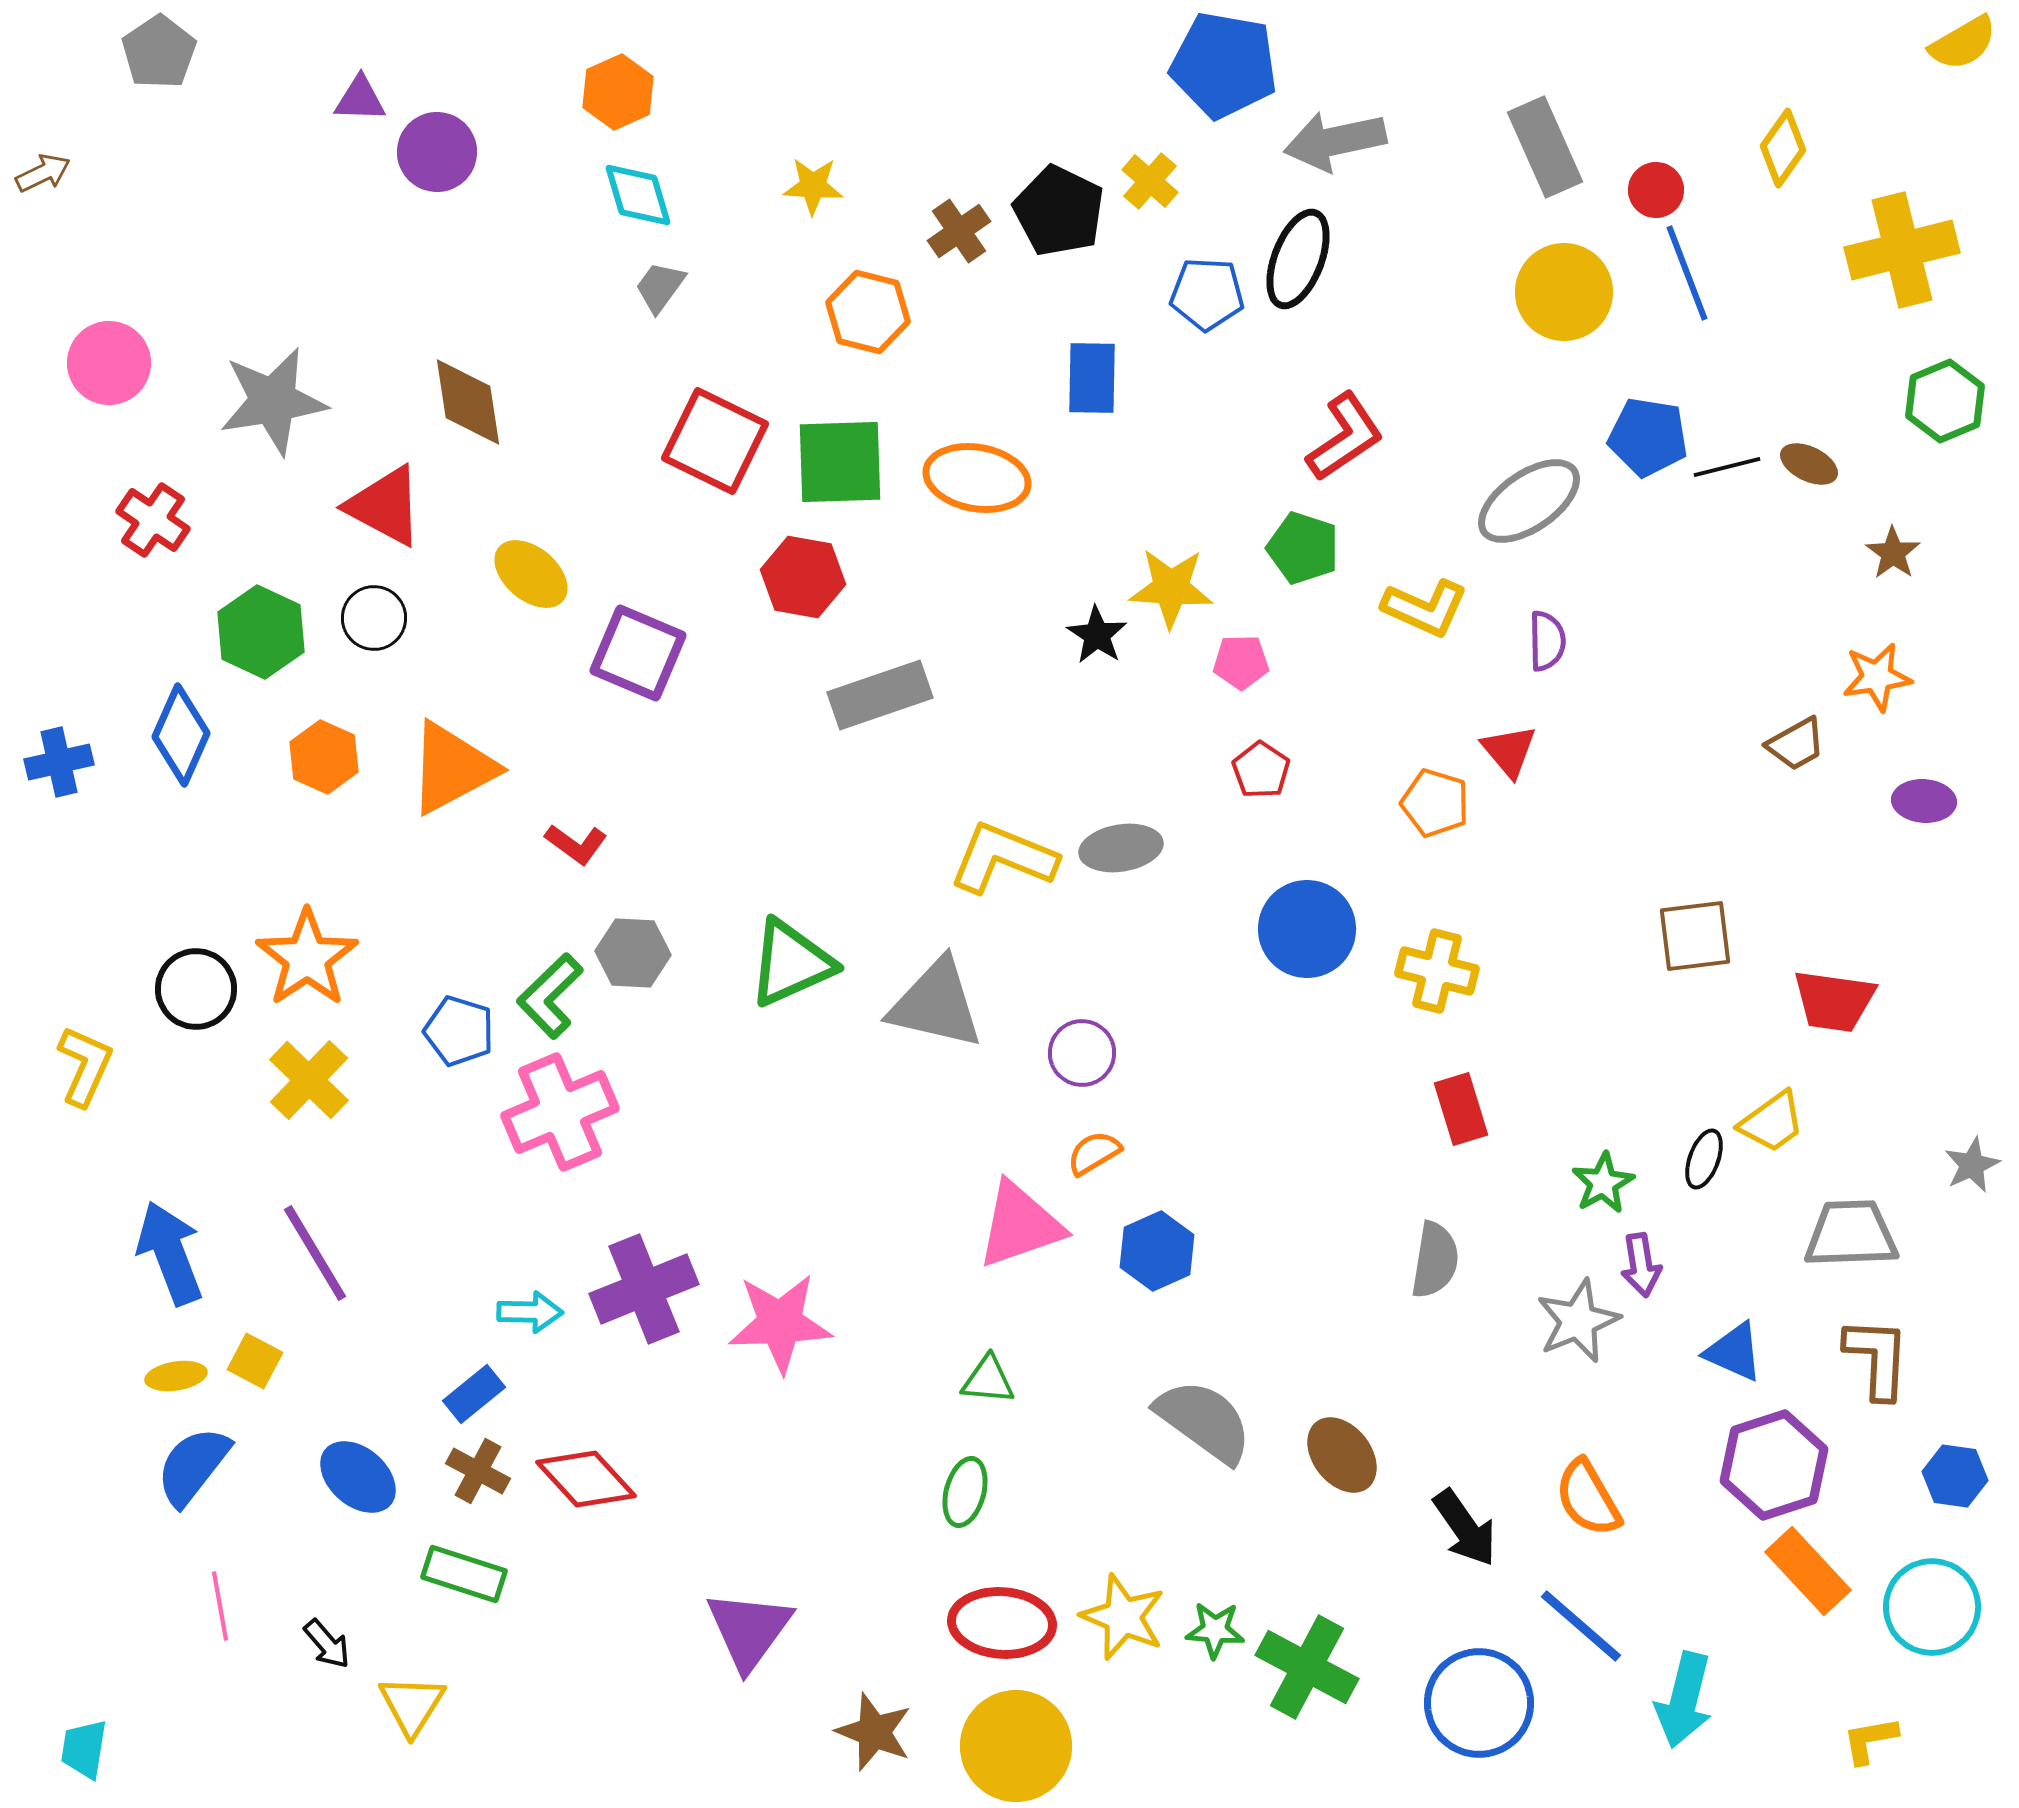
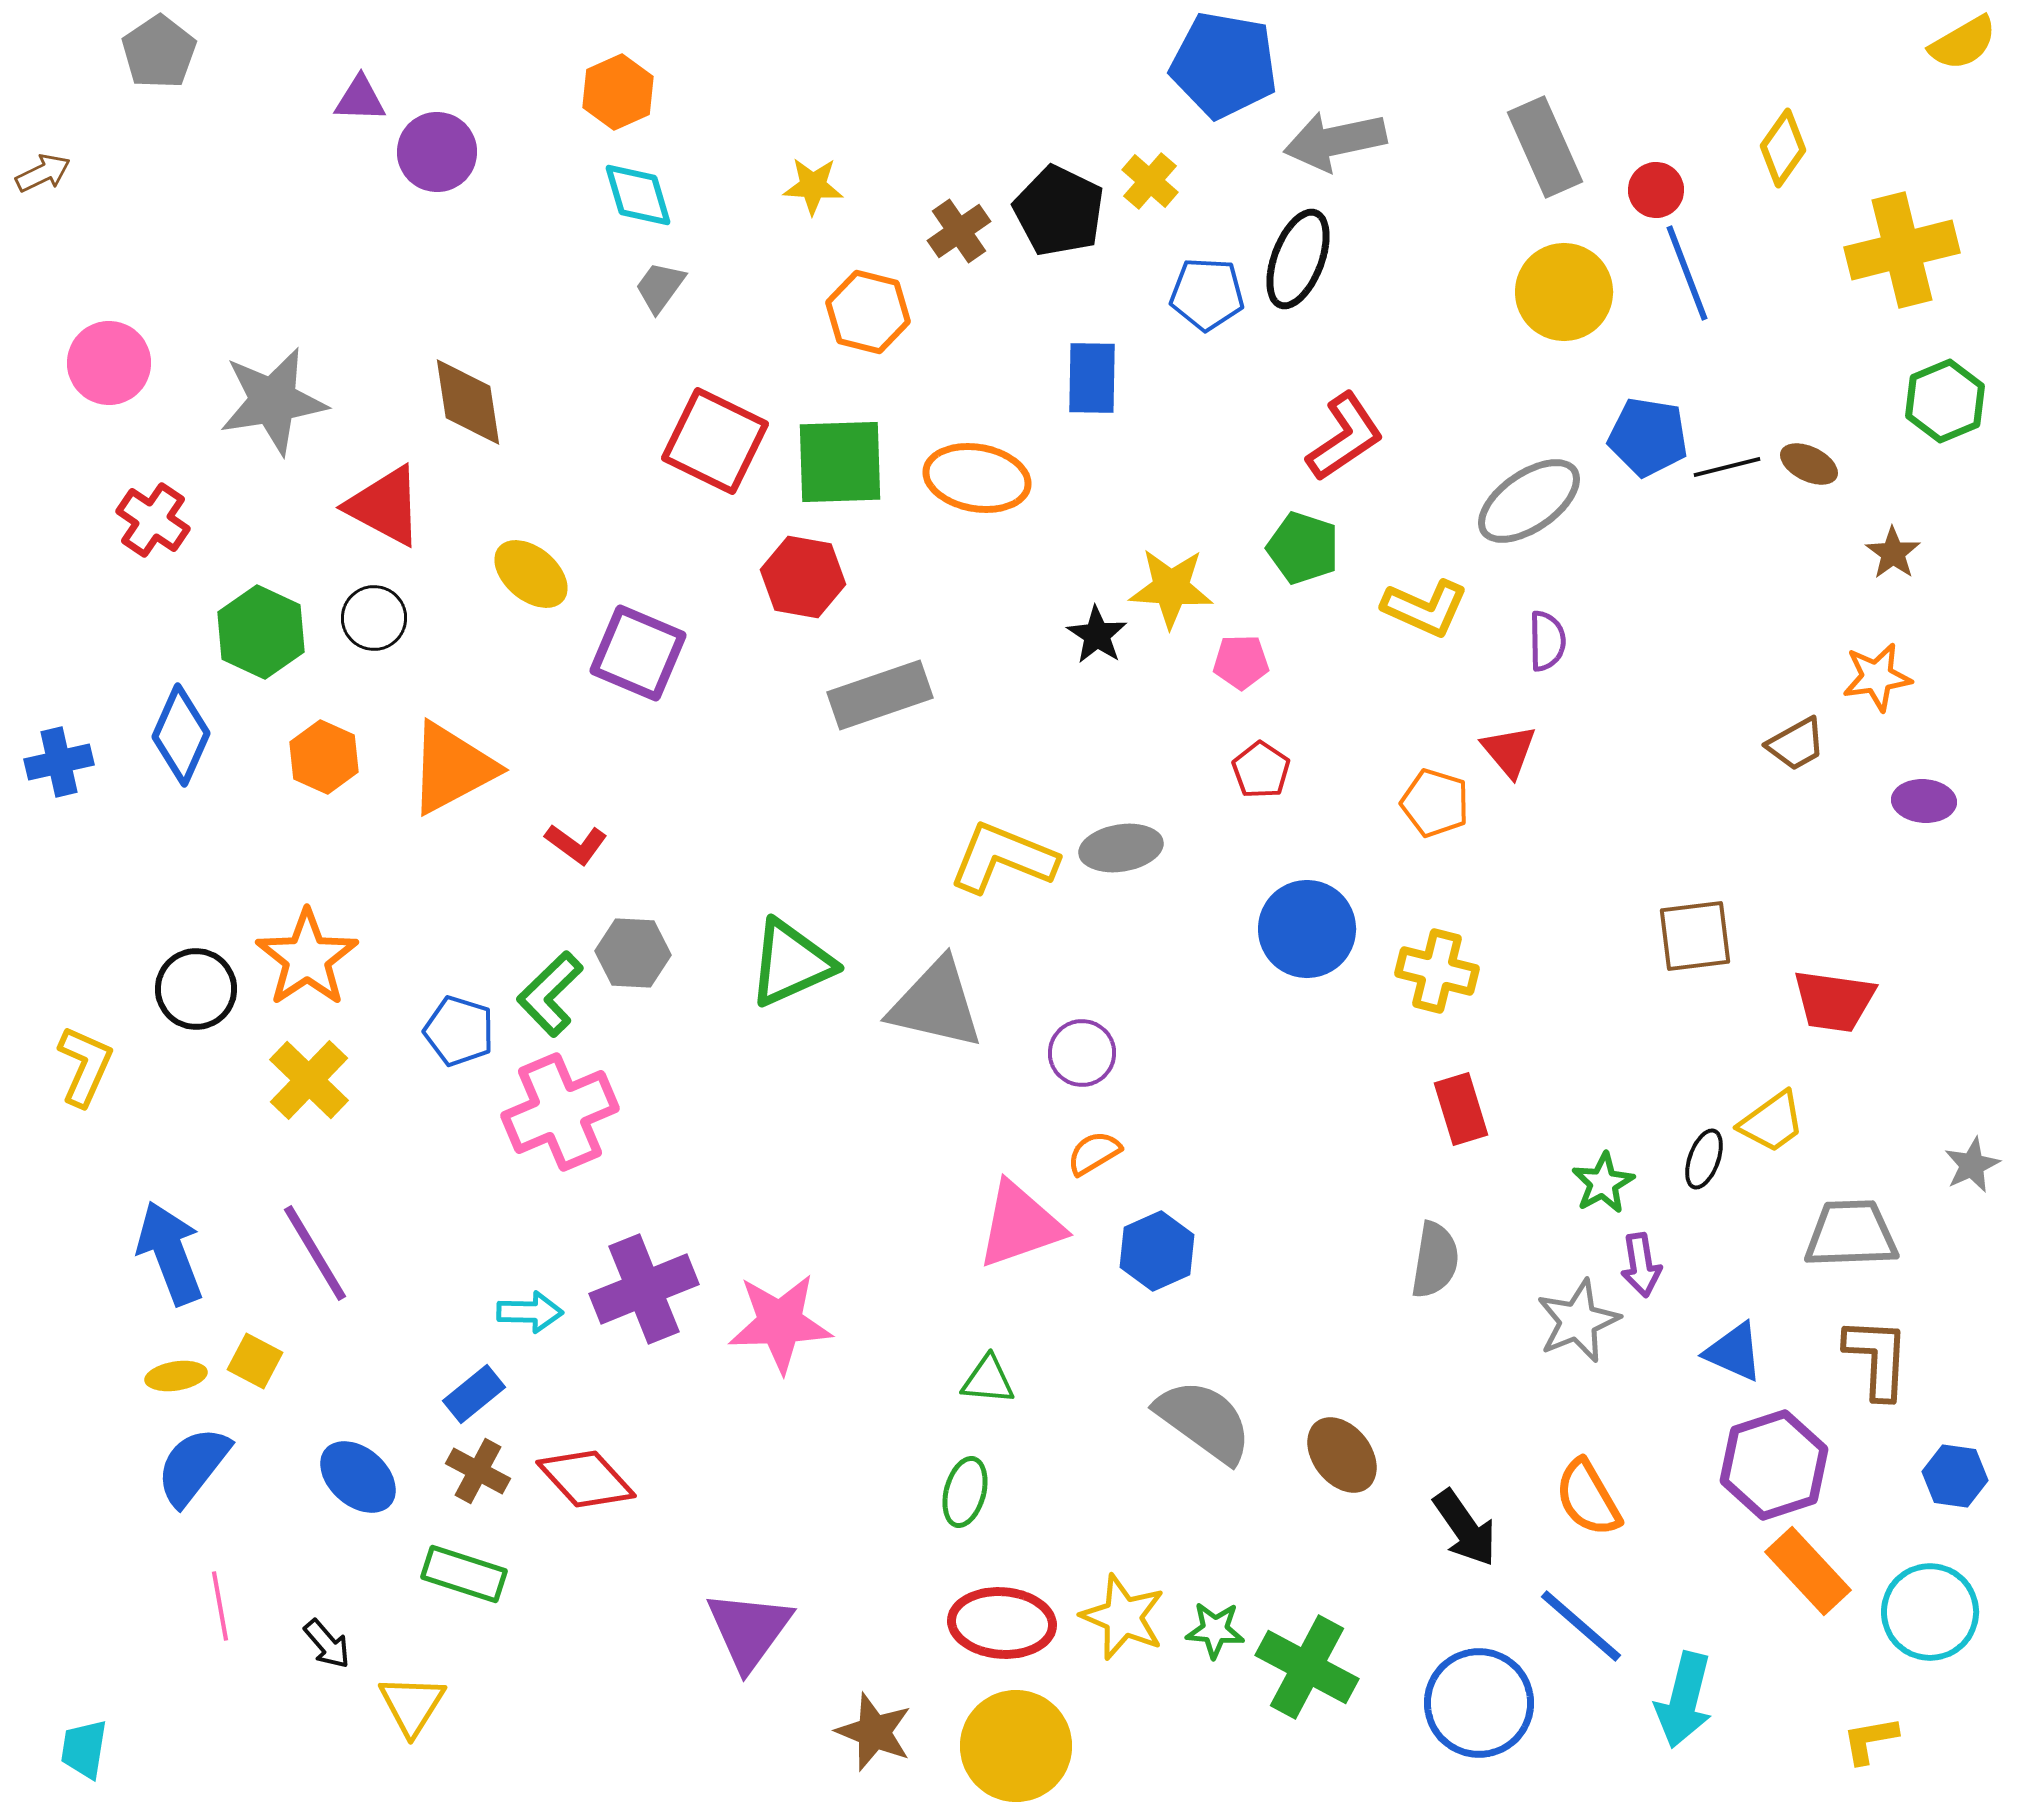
green L-shape at (550, 996): moved 2 px up
cyan circle at (1932, 1607): moved 2 px left, 5 px down
